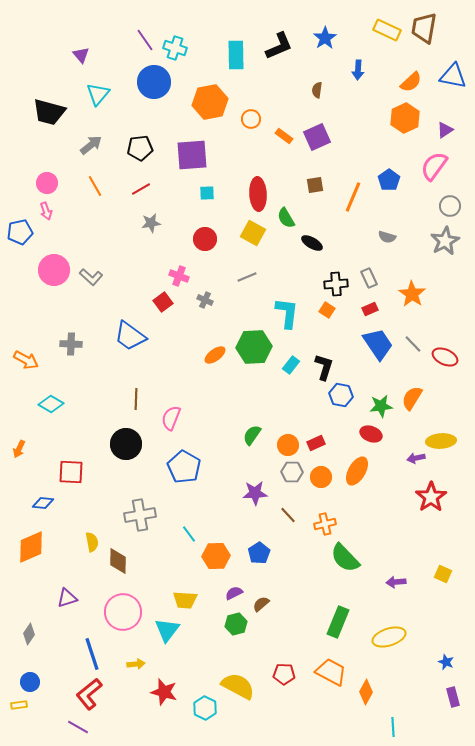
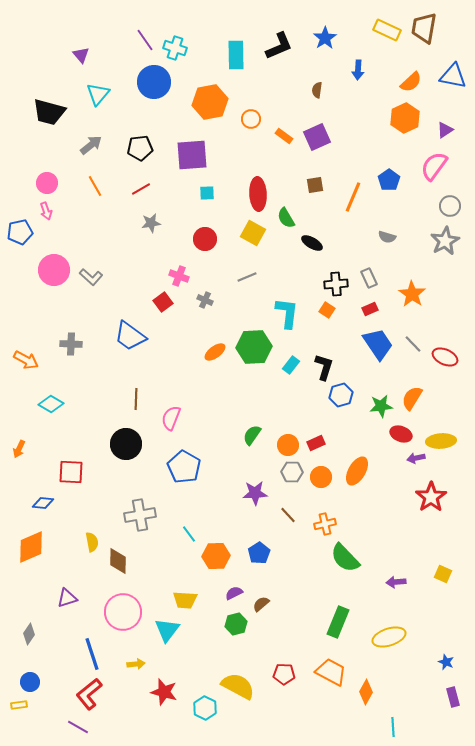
orange ellipse at (215, 355): moved 3 px up
blue hexagon at (341, 395): rotated 25 degrees counterclockwise
red ellipse at (371, 434): moved 30 px right
